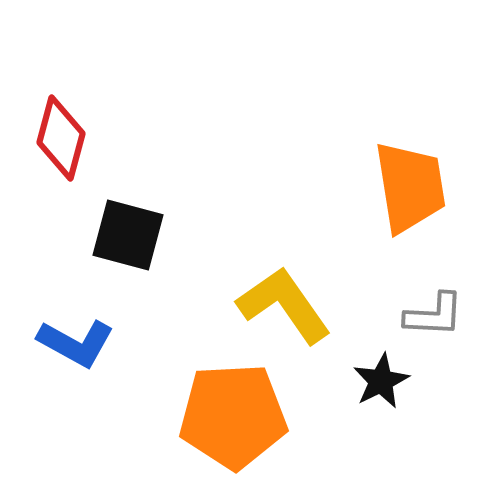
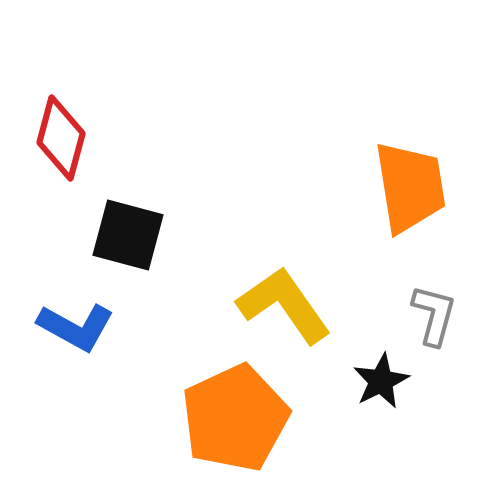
gray L-shape: rotated 78 degrees counterclockwise
blue L-shape: moved 16 px up
orange pentagon: moved 2 px right, 2 px down; rotated 22 degrees counterclockwise
